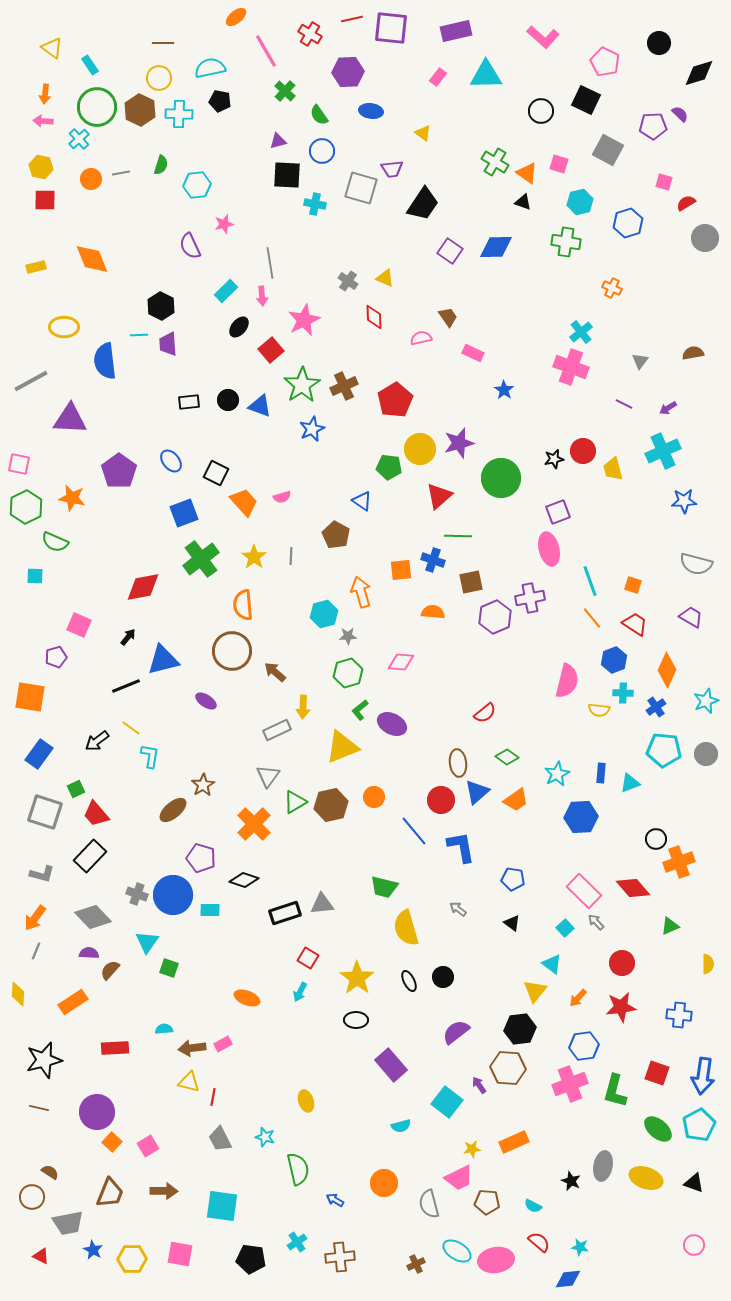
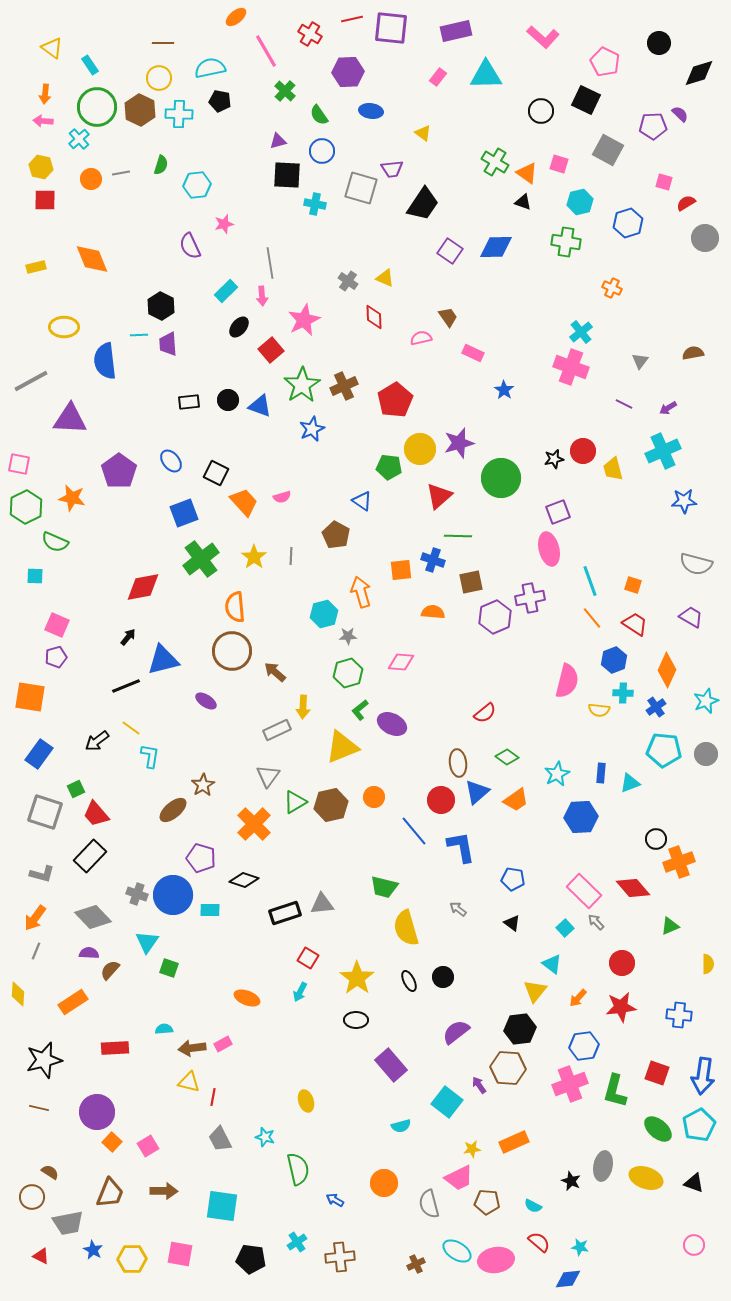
orange semicircle at (243, 605): moved 8 px left, 2 px down
pink square at (79, 625): moved 22 px left
